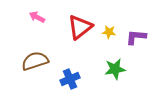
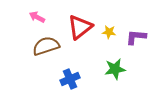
brown semicircle: moved 11 px right, 15 px up
